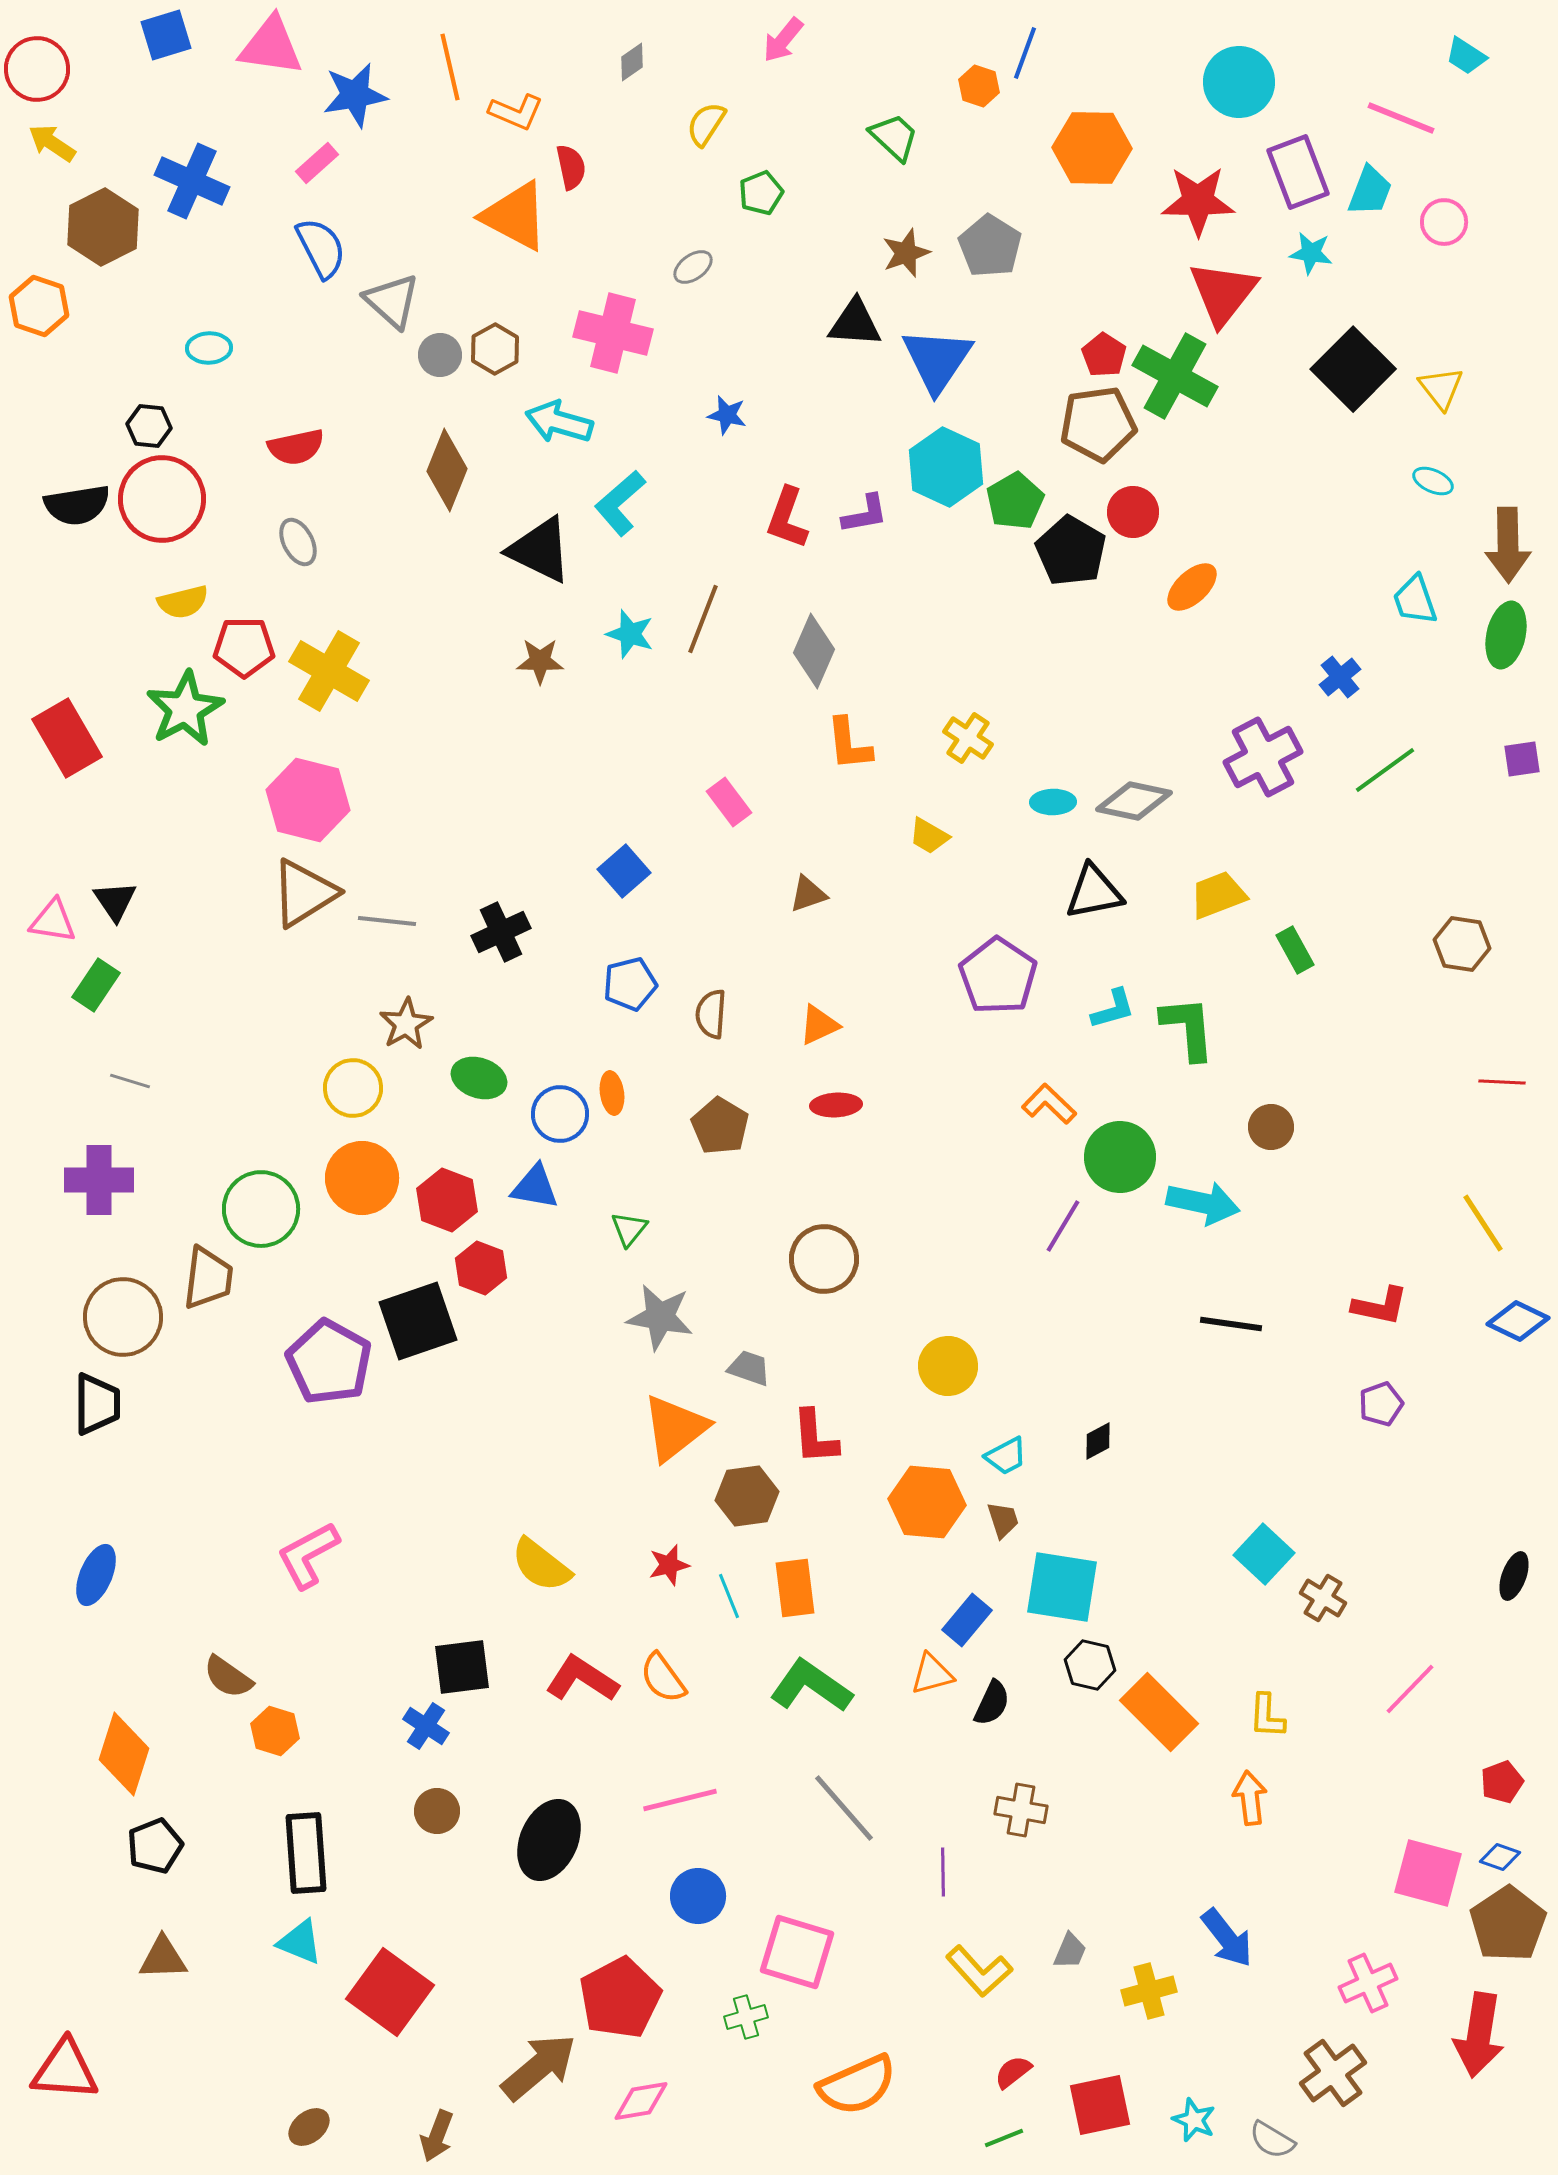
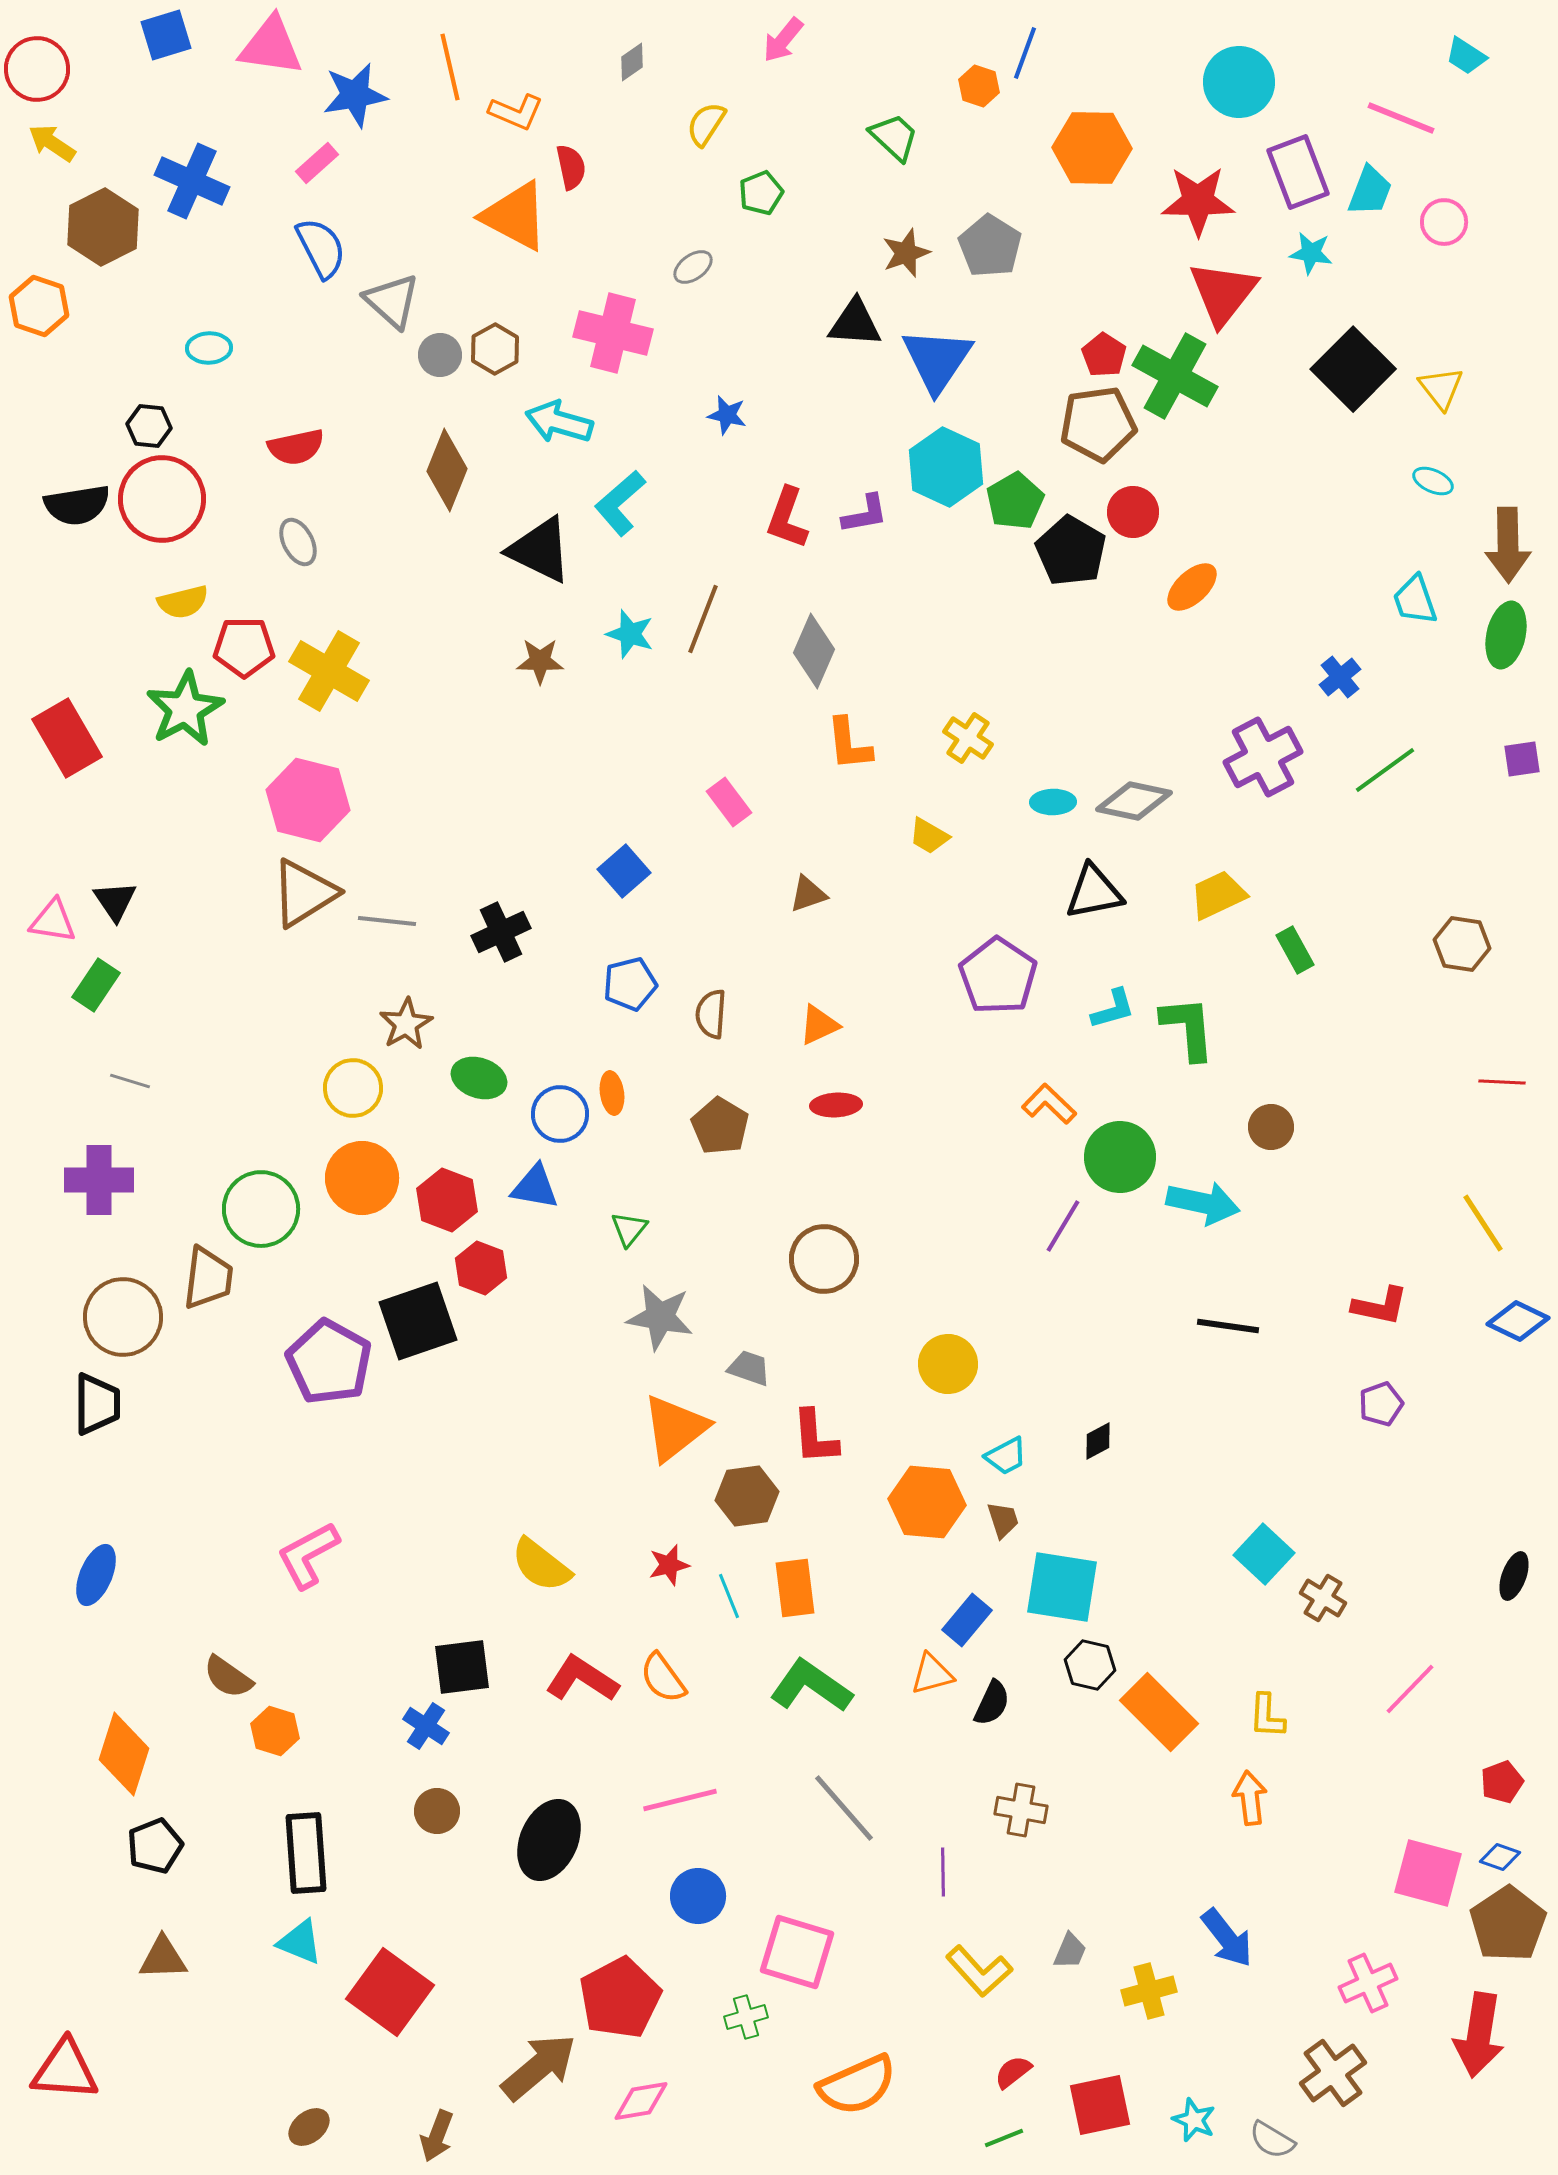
yellow trapezoid at (1218, 895): rotated 4 degrees counterclockwise
black line at (1231, 1324): moved 3 px left, 2 px down
yellow circle at (948, 1366): moved 2 px up
